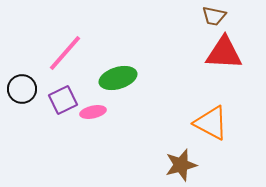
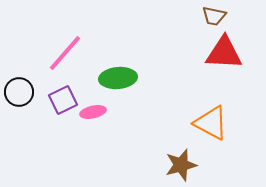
green ellipse: rotated 12 degrees clockwise
black circle: moved 3 px left, 3 px down
